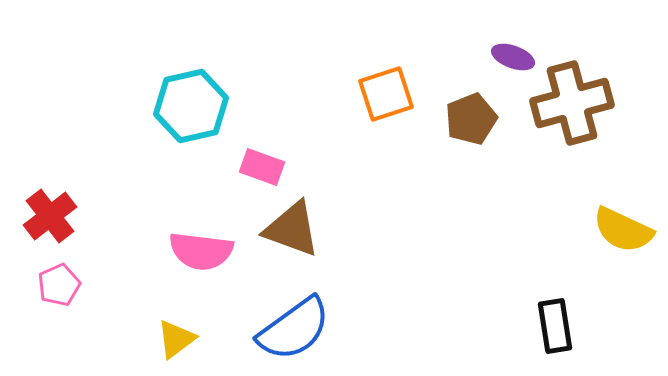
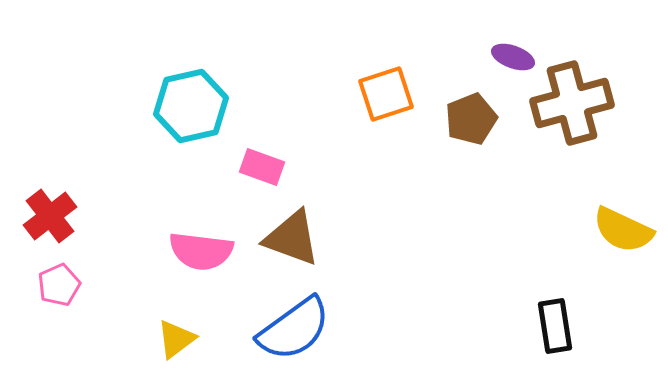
brown triangle: moved 9 px down
